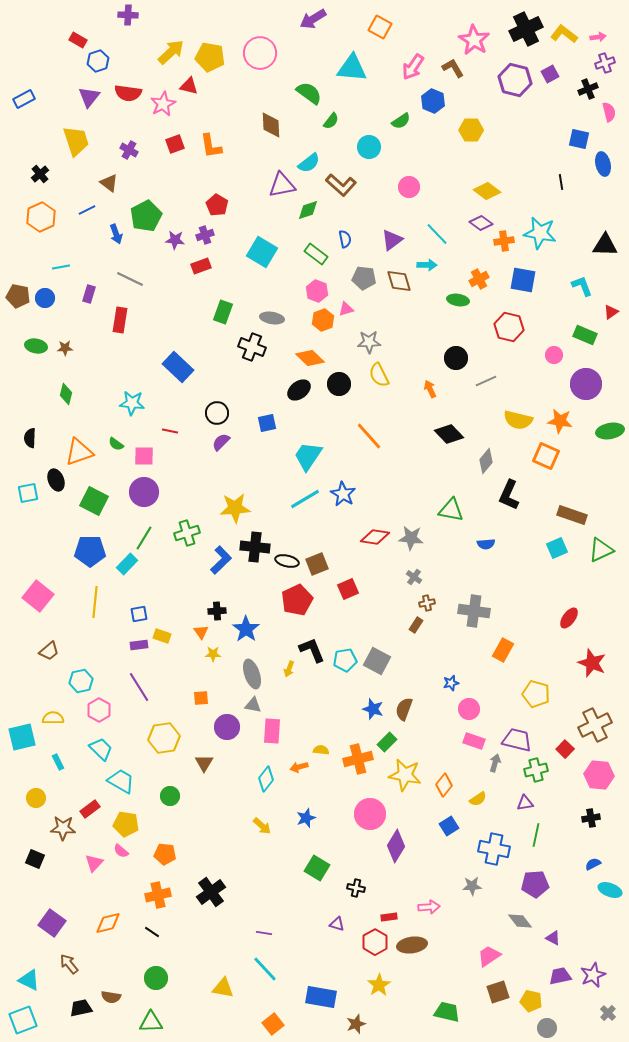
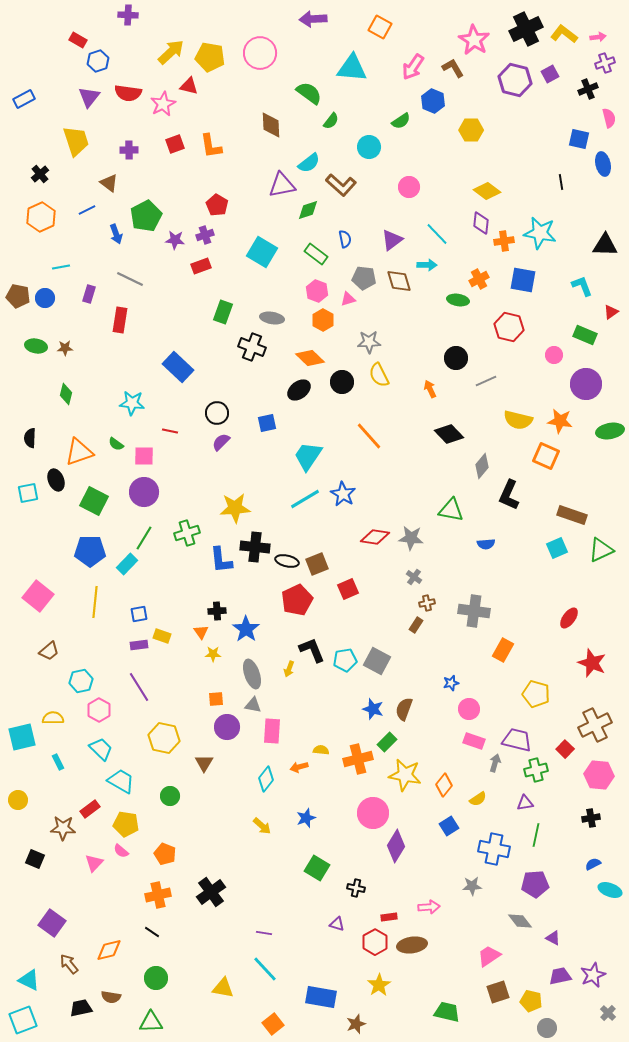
purple arrow at (313, 19): rotated 28 degrees clockwise
pink semicircle at (609, 112): moved 6 px down
purple cross at (129, 150): rotated 30 degrees counterclockwise
purple diamond at (481, 223): rotated 60 degrees clockwise
pink triangle at (346, 309): moved 2 px right, 10 px up
orange hexagon at (323, 320): rotated 10 degrees counterclockwise
black circle at (339, 384): moved 3 px right, 2 px up
gray diamond at (486, 461): moved 4 px left, 5 px down
blue L-shape at (221, 560): rotated 128 degrees clockwise
orange square at (201, 698): moved 15 px right, 1 px down
yellow hexagon at (164, 738): rotated 20 degrees clockwise
yellow circle at (36, 798): moved 18 px left, 2 px down
pink circle at (370, 814): moved 3 px right, 1 px up
orange pentagon at (165, 854): rotated 15 degrees clockwise
orange diamond at (108, 923): moved 1 px right, 27 px down
